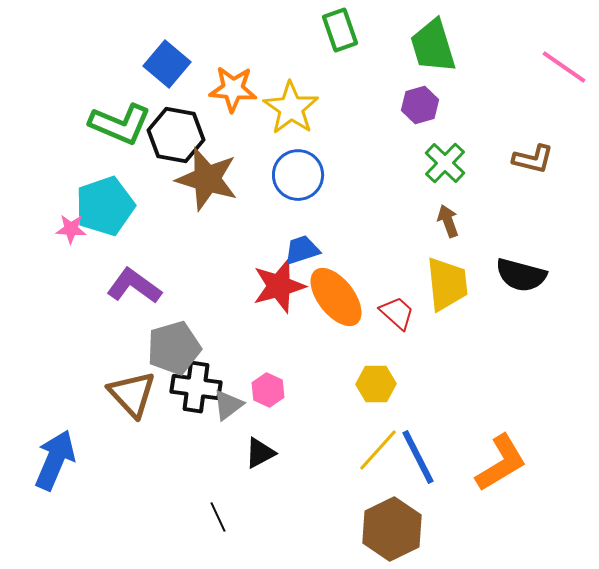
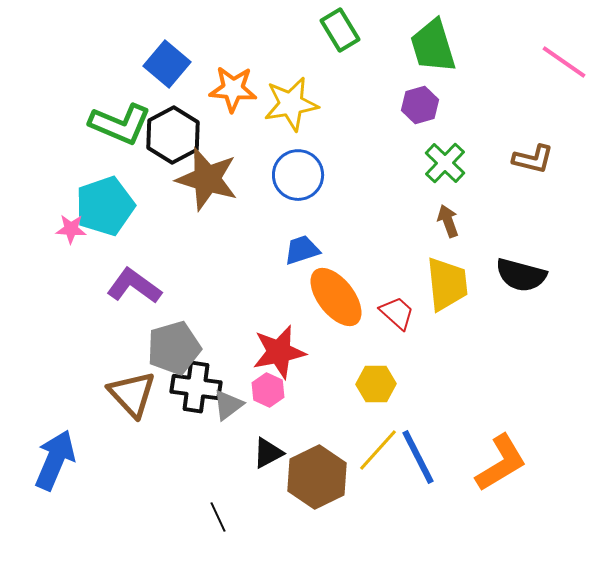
green rectangle: rotated 12 degrees counterclockwise
pink line: moved 5 px up
yellow star: moved 4 px up; rotated 28 degrees clockwise
black hexagon: moved 3 px left; rotated 22 degrees clockwise
red star: moved 66 px down; rotated 4 degrees clockwise
black triangle: moved 8 px right
brown hexagon: moved 75 px left, 52 px up
